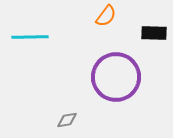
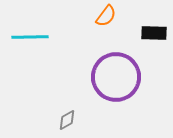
gray diamond: rotated 20 degrees counterclockwise
